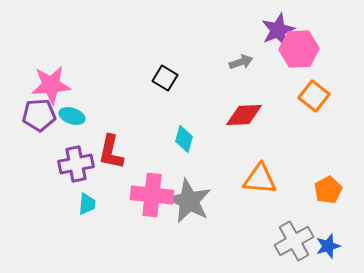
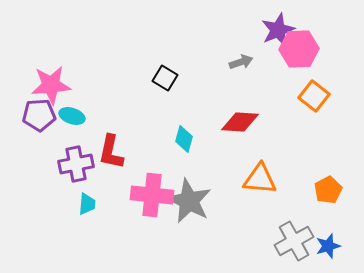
red diamond: moved 4 px left, 7 px down; rotated 6 degrees clockwise
